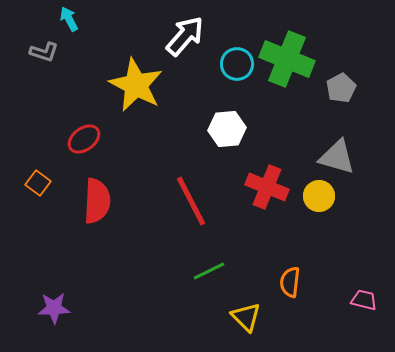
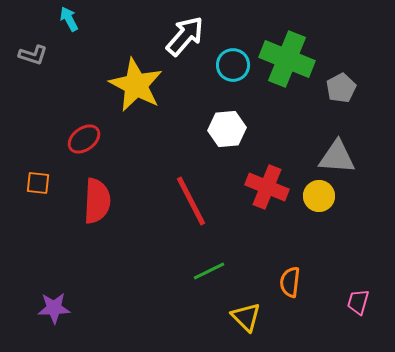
gray L-shape: moved 11 px left, 3 px down
cyan circle: moved 4 px left, 1 px down
gray triangle: rotated 12 degrees counterclockwise
orange square: rotated 30 degrees counterclockwise
pink trapezoid: moved 6 px left, 2 px down; rotated 88 degrees counterclockwise
